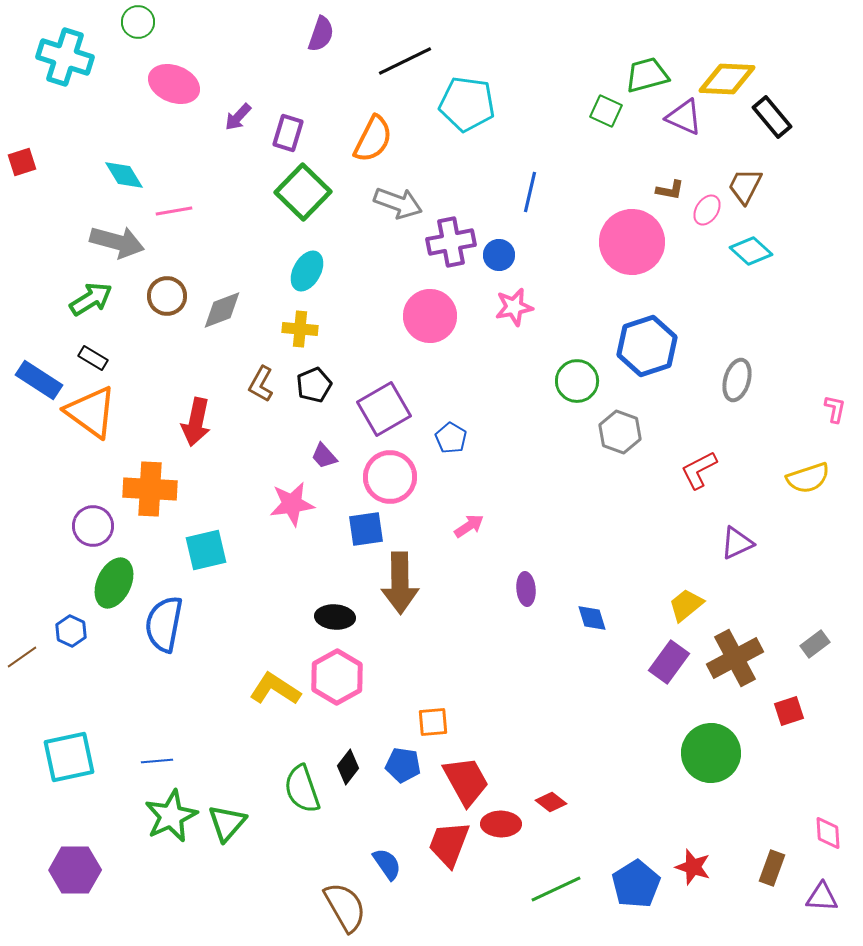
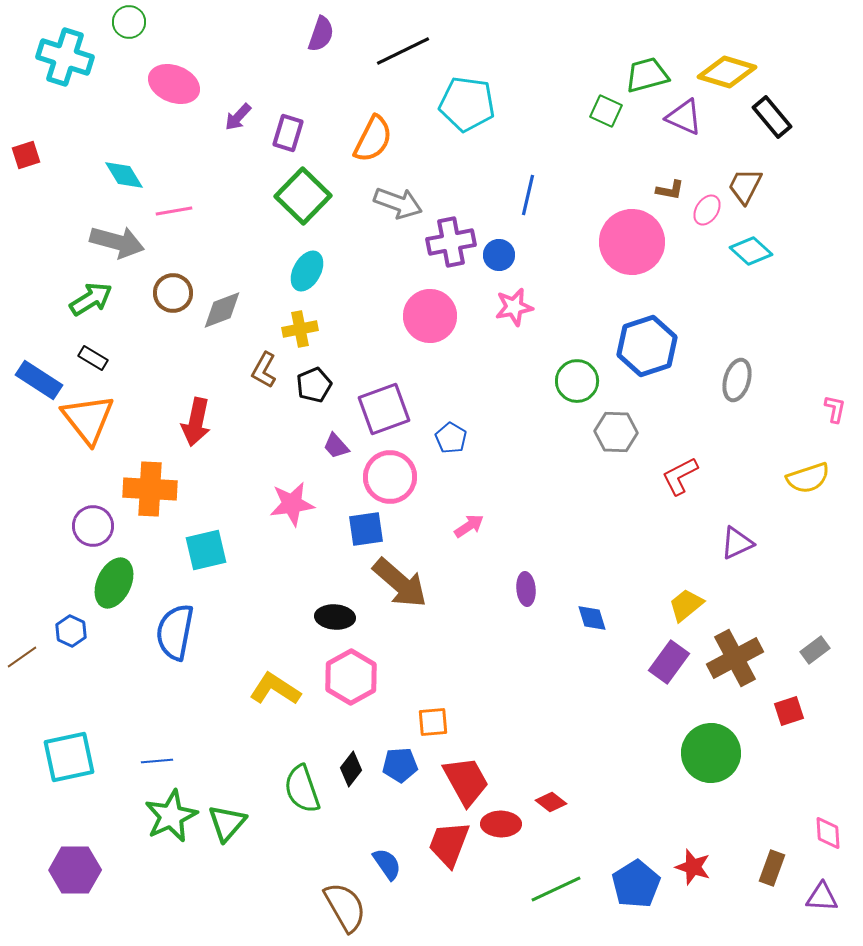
green circle at (138, 22): moved 9 px left
black line at (405, 61): moved 2 px left, 10 px up
yellow diamond at (727, 79): moved 7 px up; rotated 14 degrees clockwise
red square at (22, 162): moved 4 px right, 7 px up
green square at (303, 192): moved 4 px down
blue line at (530, 192): moved 2 px left, 3 px down
brown circle at (167, 296): moved 6 px right, 3 px up
yellow cross at (300, 329): rotated 16 degrees counterclockwise
brown L-shape at (261, 384): moved 3 px right, 14 px up
purple square at (384, 409): rotated 10 degrees clockwise
orange triangle at (91, 412): moved 3 px left, 7 px down; rotated 16 degrees clockwise
gray hexagon at (620, 432): moved 4 px left; rotated 18 degrees counterclockwise
purple trapezoid at (324, 456): moved 12 px right, 10 px up
red L-shape at (699, 470): moved 19 px left, 6 px down
brown arrow at (400, 583): rotated 48 degrees counterclockwise
blue semicircle at (164, 624): moved 11 px right, 8 px down
gray rectangle at (815, 644): moved 6 px down
pink hexagon at (337, 677): moved 14 px right
blue pentagon at (403, 765): moved 3 px left; rotated 12 degrees counterclockwise
black diamond at (348, 767): moved 3 px right, 2 px down
